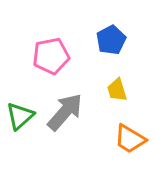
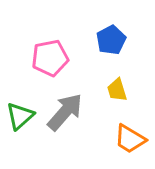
pink pentagon: moved 1 px left, 2 px down
